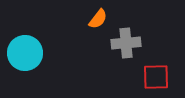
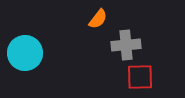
gray cross: moved 2 px down
red square: moved 16 px left
